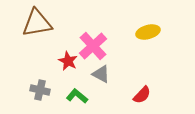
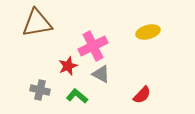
pink cross: rotated 16 degrees clockwise
red star: moved 5 px down; rotated 24 degrees clockwise
